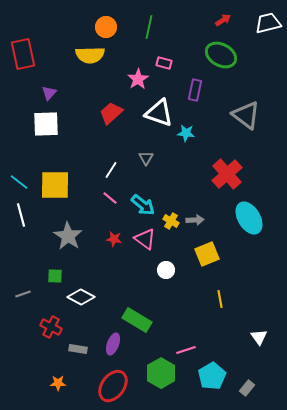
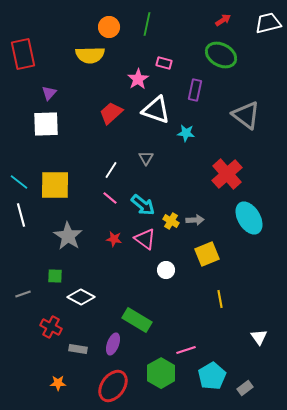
orange circle at (106, 27): moved 3 px right
green line at (149, 27): moved 2 px left, 3 px up
white triangle at (159, 113): moved 3 px left, 3 px up
gray rectangle at (247, 388): moved 2 px left; rotated 14 degrees clockwise
